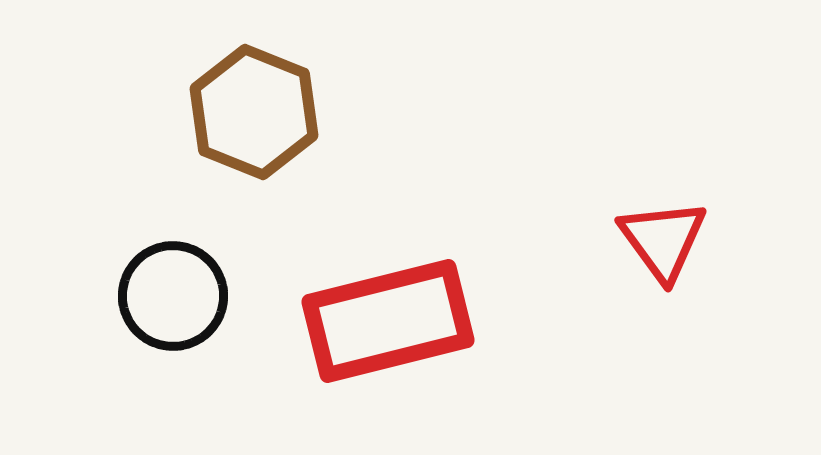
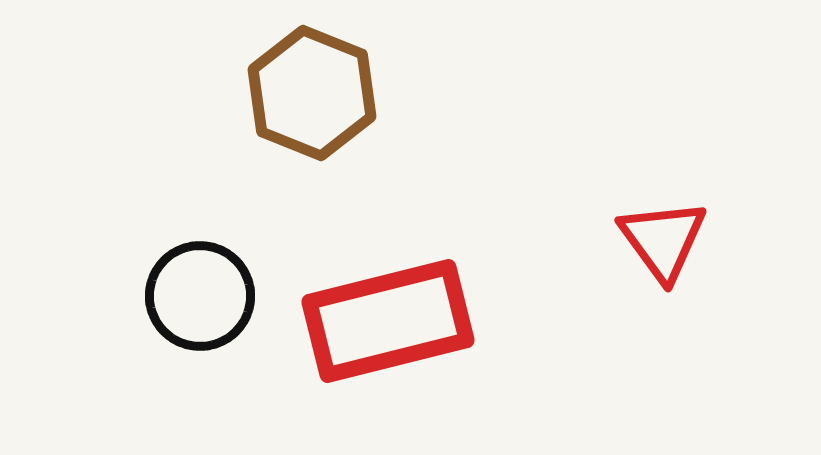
brown hexagon: moved 58 px right, 19 px up
black circle: moved 27 px right
